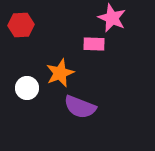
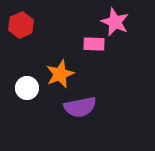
pink star: moved 3 px right, 4 px down
red hexagon: rotated 20 degrees counterclockwise
orange star: moved 1 px down
purple semicircle: rotated 32 degrees counterclockwise
